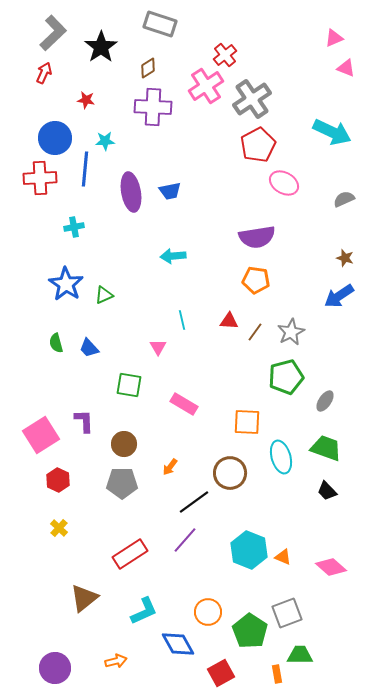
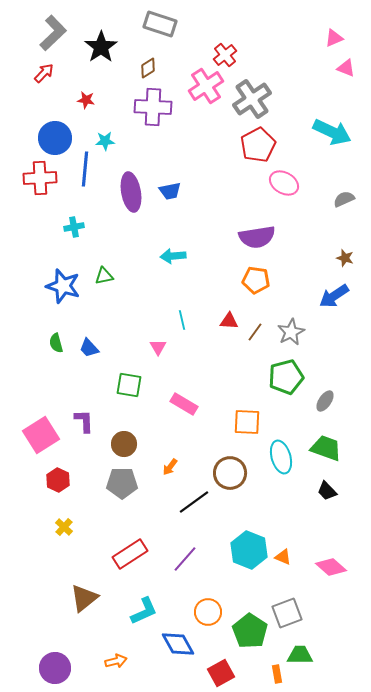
red arrow at (44, 73): rotated 20 degrees clockwise
blue star at (66, 284): moved 3 px left, 2 px down; rotated 16 degrees counterclockwise
green triangle at (104, 295): moved 19 px up; rotated 12 degrees clockwise
blue arrow at (339, 296): moved 5 px left
yellow cross at (59, 528): moved 5 px right, 1 px up
purple line at (185, 540): moved 19 px down
